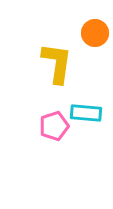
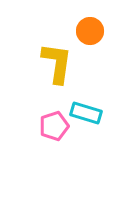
orange circle: moved 5 px left, 2 px up
cyan rectangle: rotated 12 degrees clockwise
